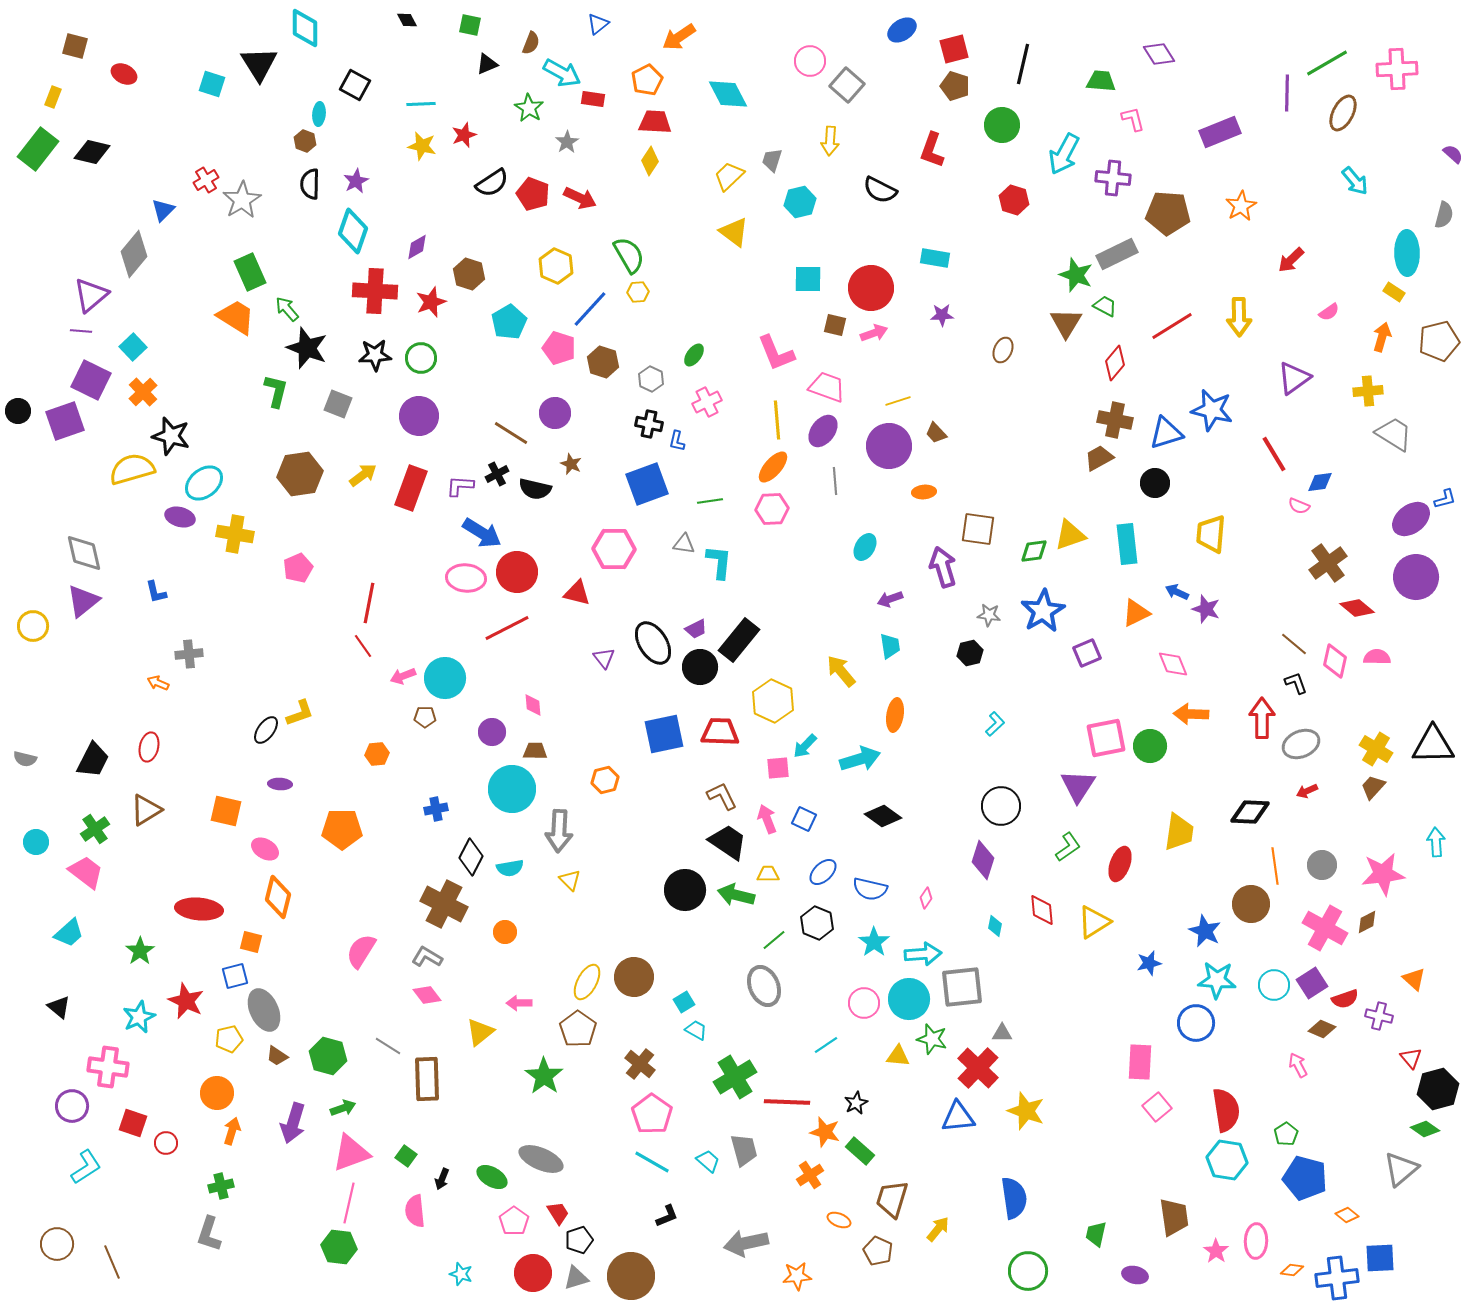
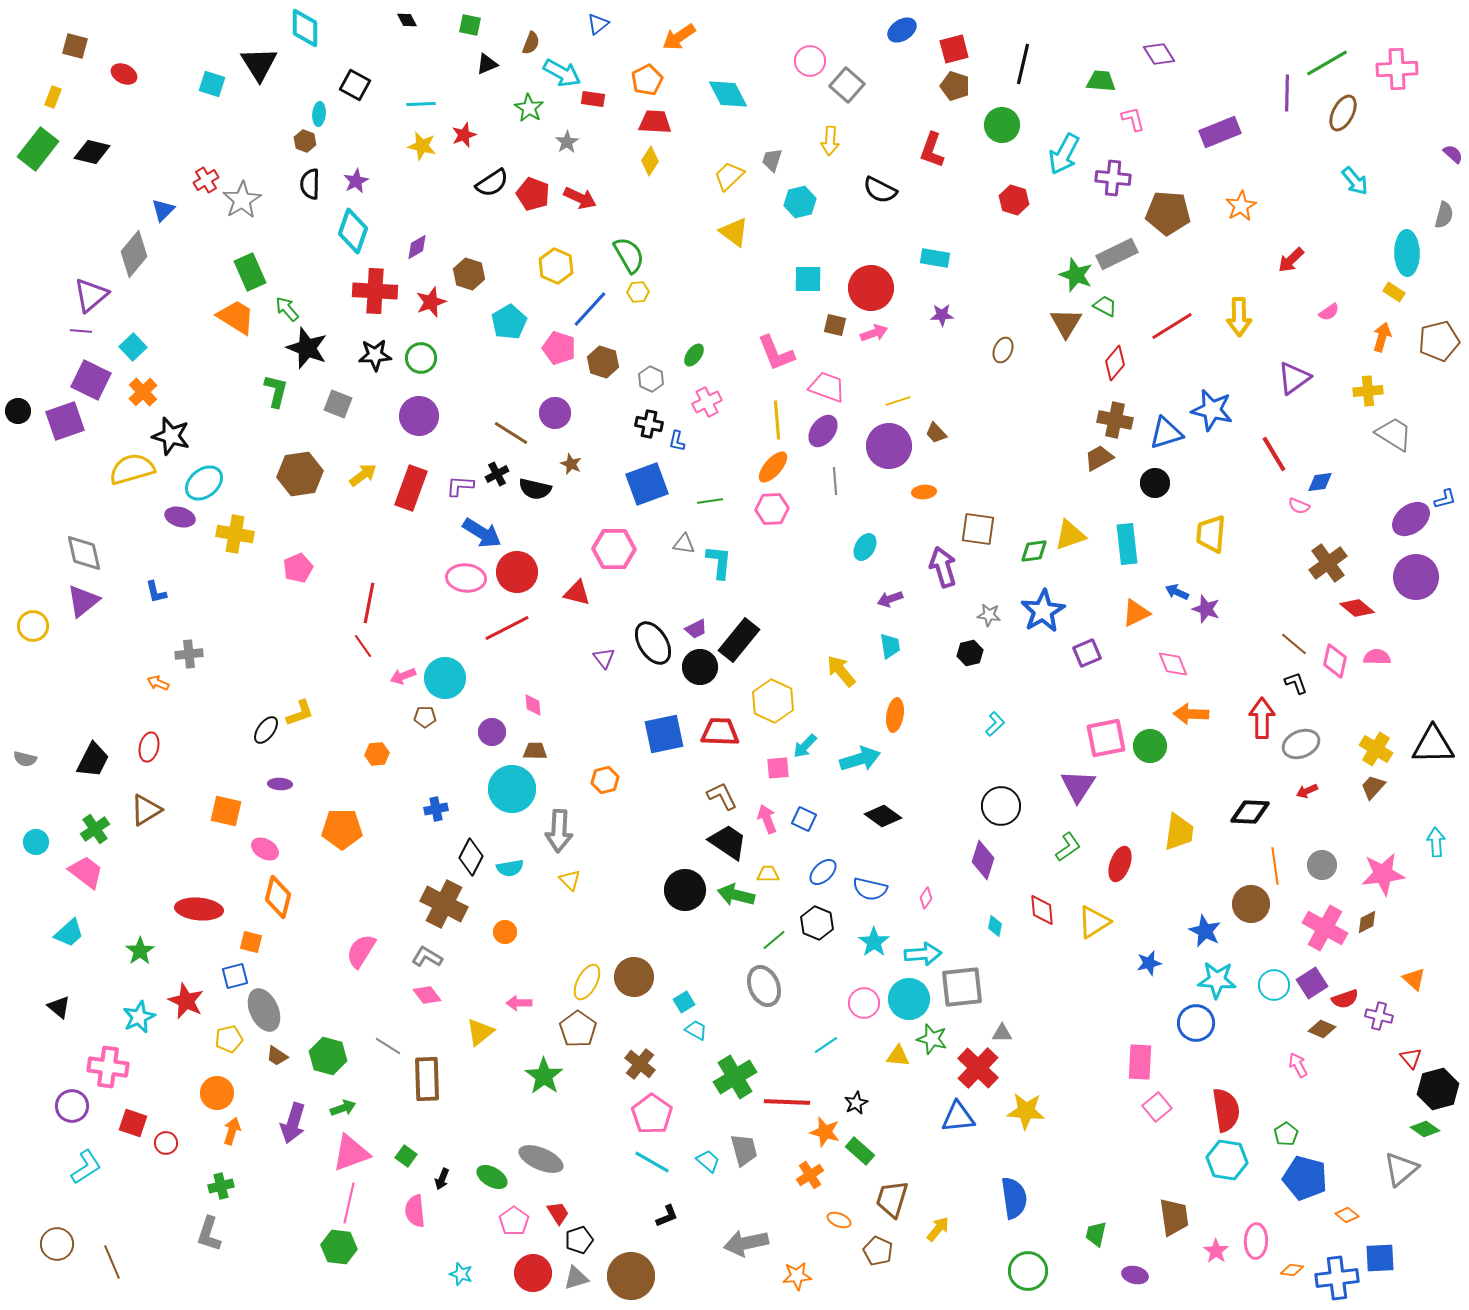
yellow star at (1026, 1111): rotated 15 degrees counterclockwise
